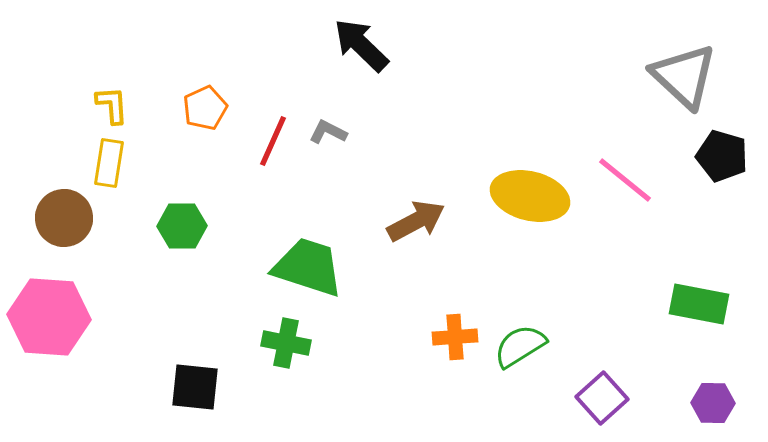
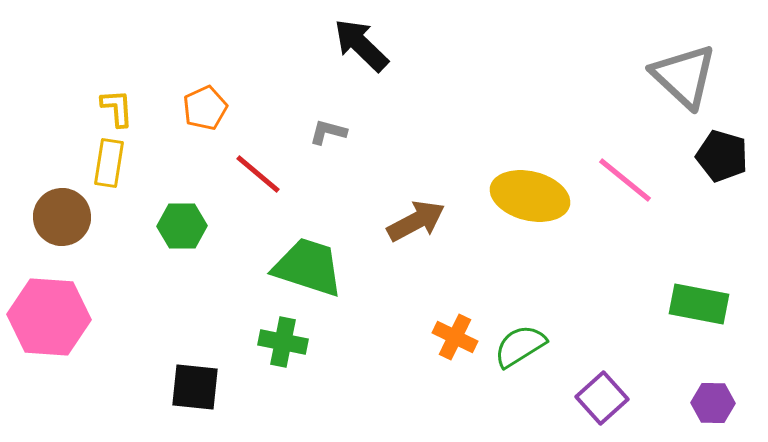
yellow L-shape: moved 5 px right, 3 px down
gray L-shape: rotated 12 degrees counterclockwise
red line: moved 15 px left, 33 px down; rotated 74 degrees counterclockwise
brown circle: moved 2 px left, 1 px up
orange cross: rotated 30 degrees clockwise
green cross: moved 3 px left, 1 px up
